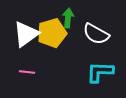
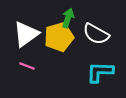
green arrow: rotated 12 degrees clockwise
yellow pentagon: moved 7 px right, 4 px down
pink line: moved 6 px up; rotated 14 degrees clockwise
